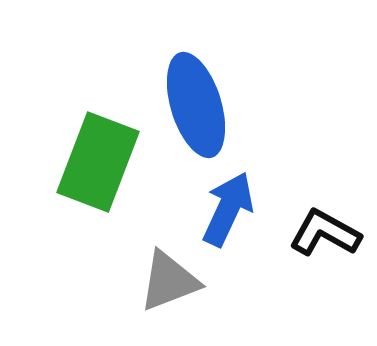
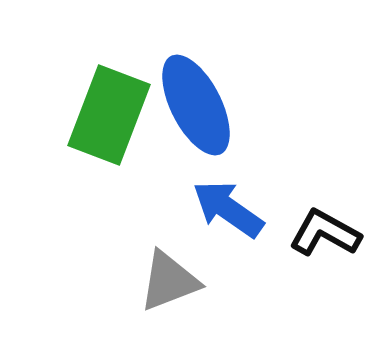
blue ellipse: rotated 10 degrees counterclockwise
green rectangle: moved 11 px right, 47 px up
blue arrow: rotated 80 degrees counterclockwise
